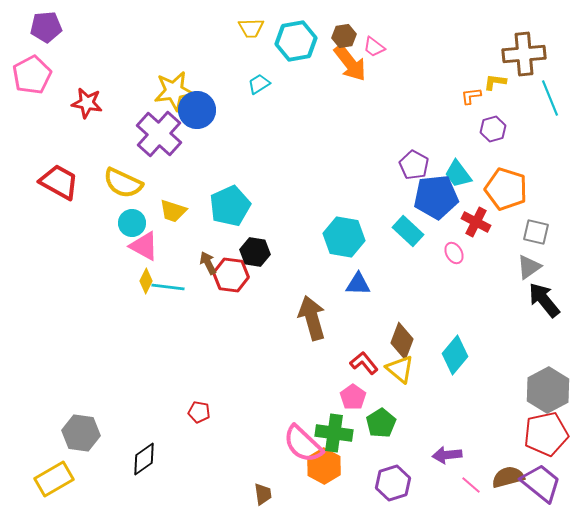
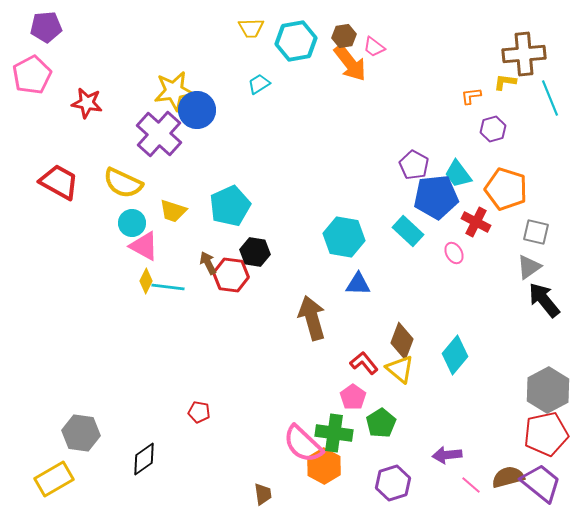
yellow L-shape at (495, 82): moved 10 px right
